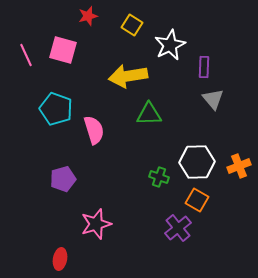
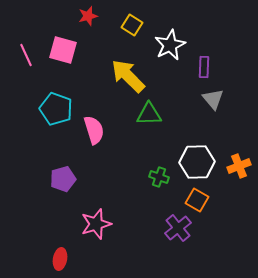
yellow arrow: rotated 54 degrees clockwise
